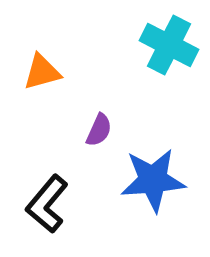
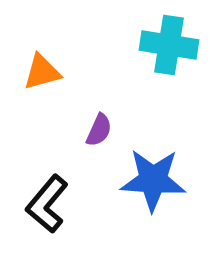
cyan cross: rotated 18 degrees counterclockwise
blue star: rotated 8 degrees clockwise
